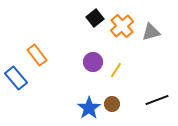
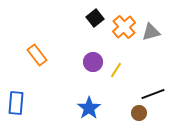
orange cross: moved 2 px right, 1 px down
blue rectangle: moved 25 px down; rotated 45 degrees clockwise
black line: moved 4 px left, 6 px up
brown circle: moved 27 px right, 9 px down
